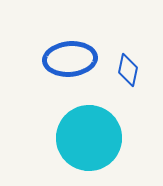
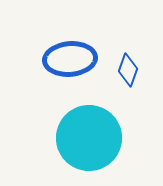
blue diamond: rotated 8 degrees clockwise
